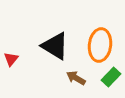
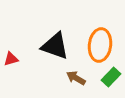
black triangle: rotated 12 degrees counterclockwise
red triangle: rotated 35 degrees clockwise
